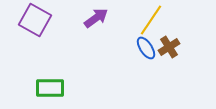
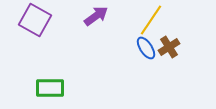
purple arrow: moved 2 px up
